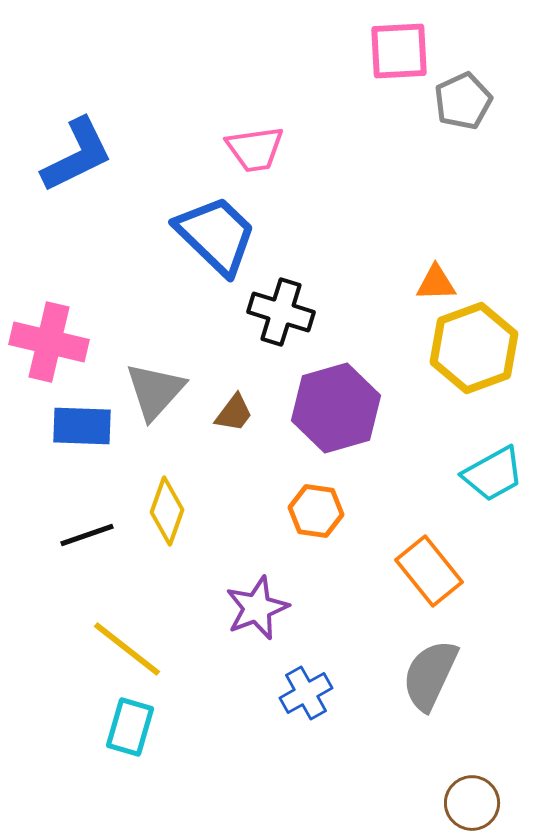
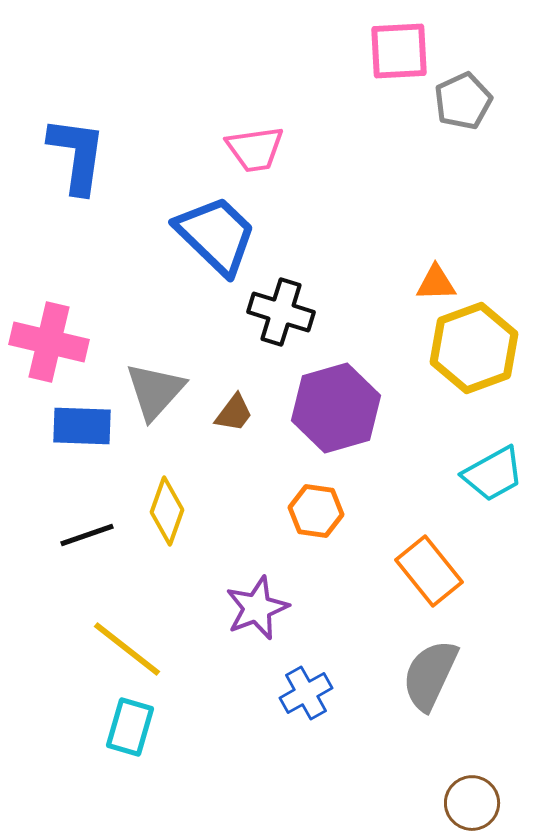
blue L-shape: rotated 56 degrees counterclockwise
